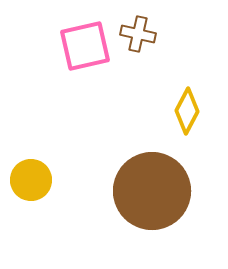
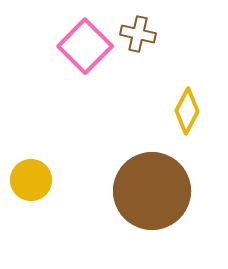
pink square: rotated 32 degrees counterclockwise
